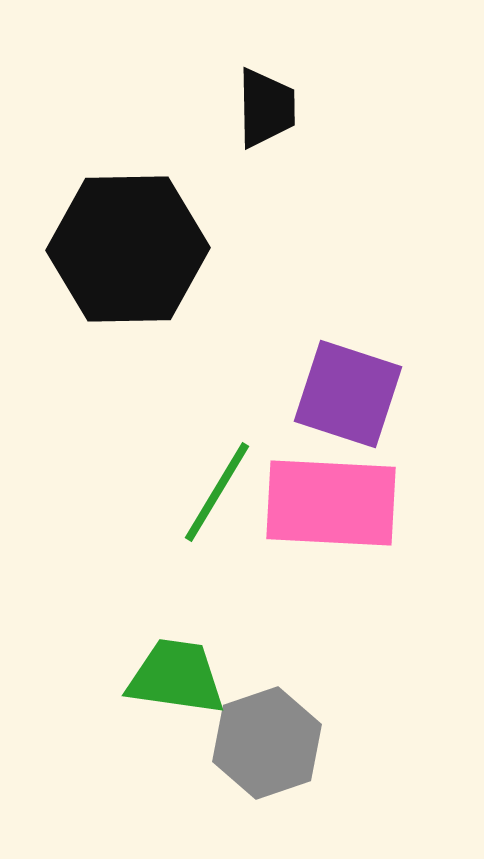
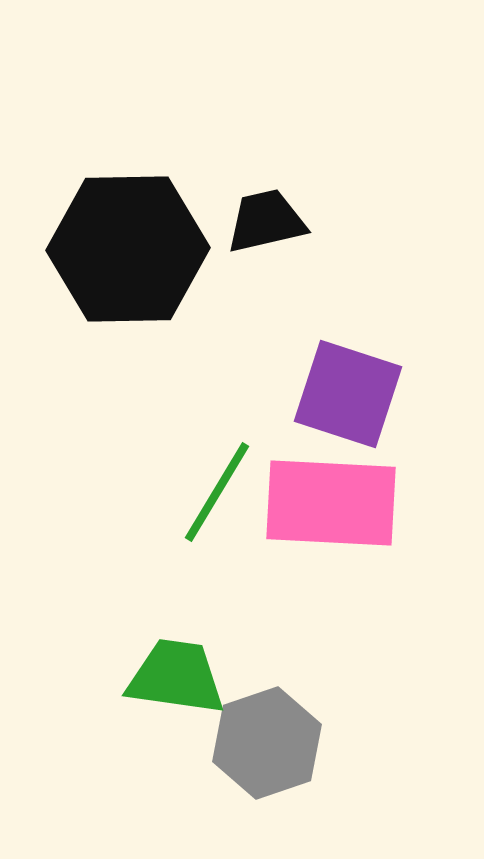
black trapezoid: moved 113 px down; rotated 102 degrees counterclockwise
